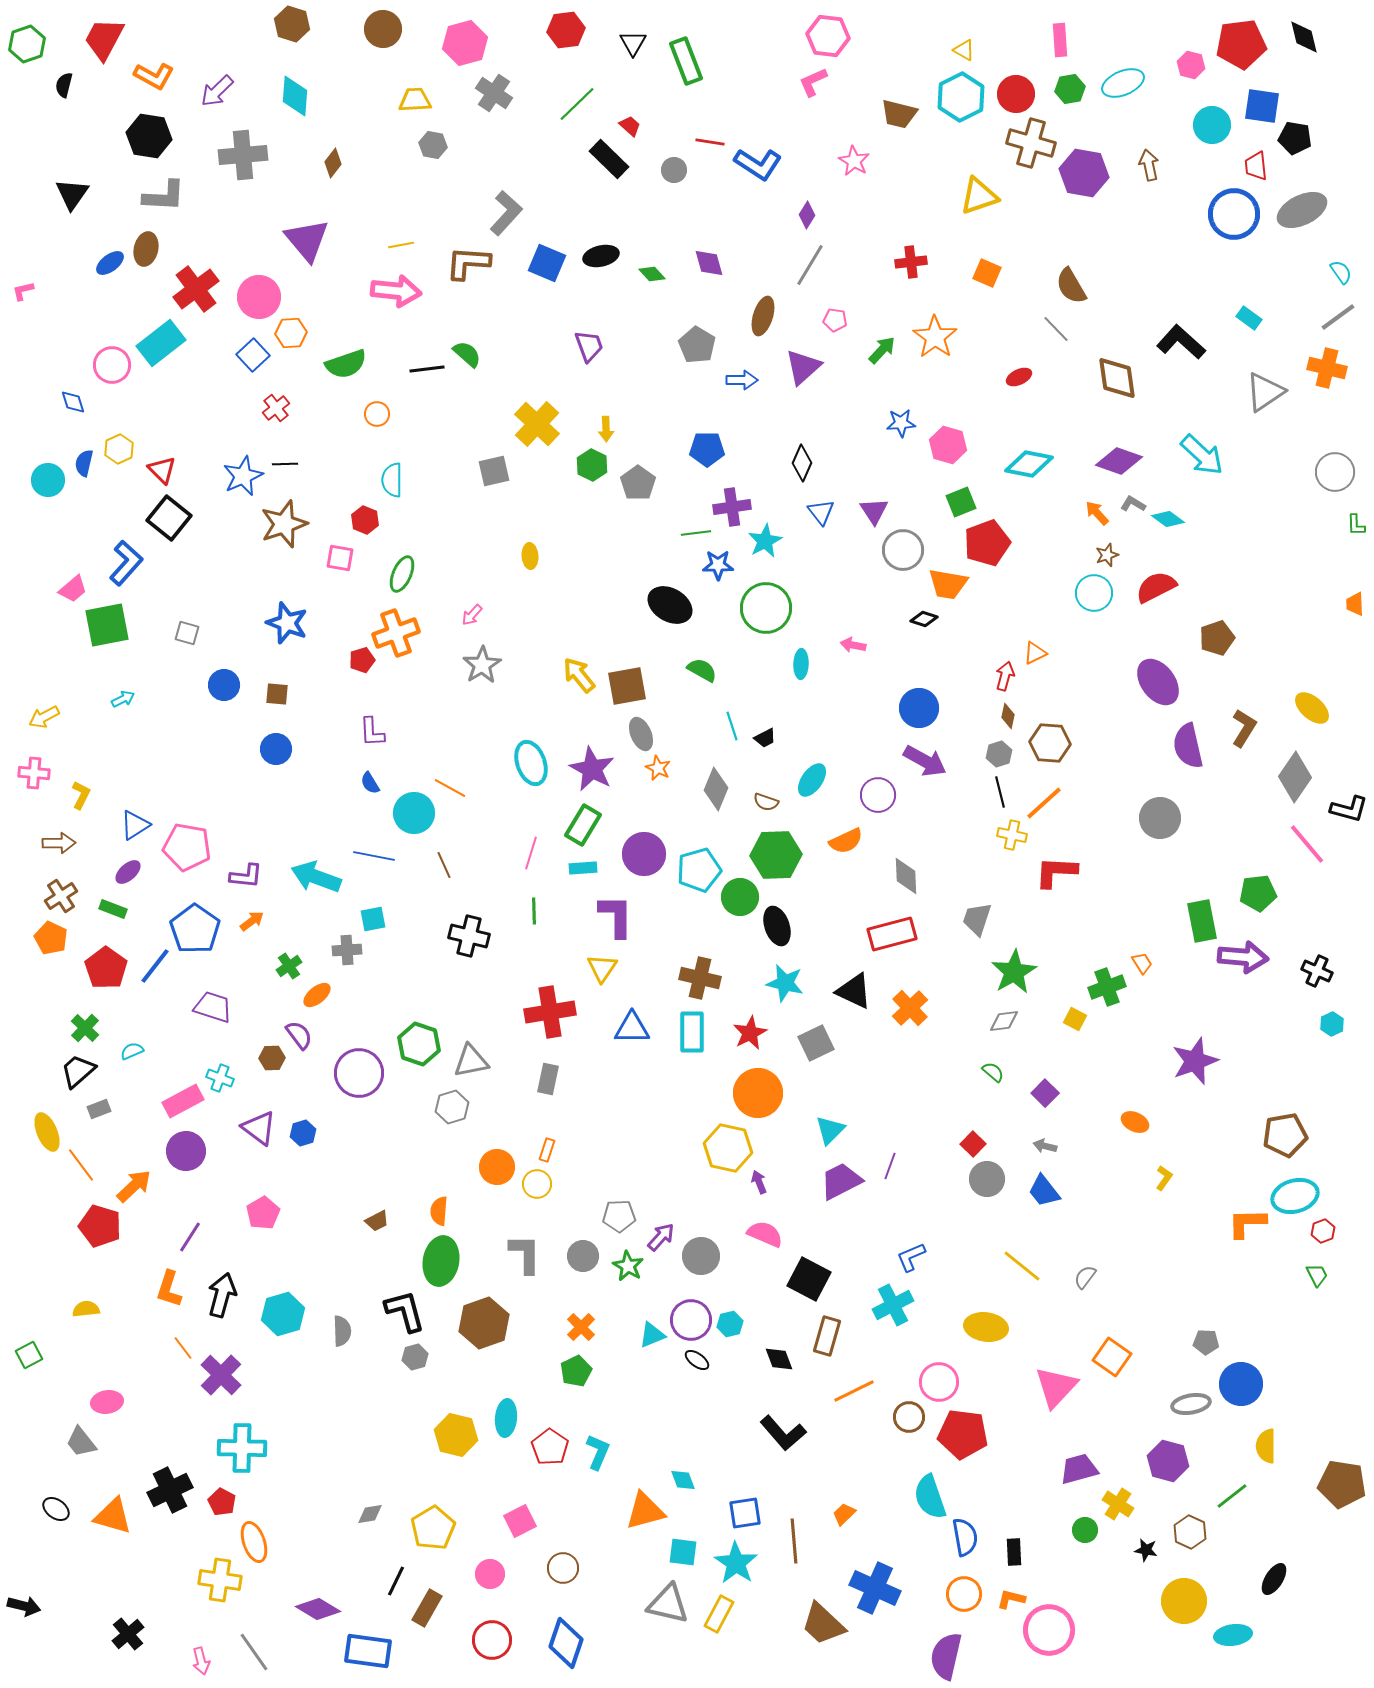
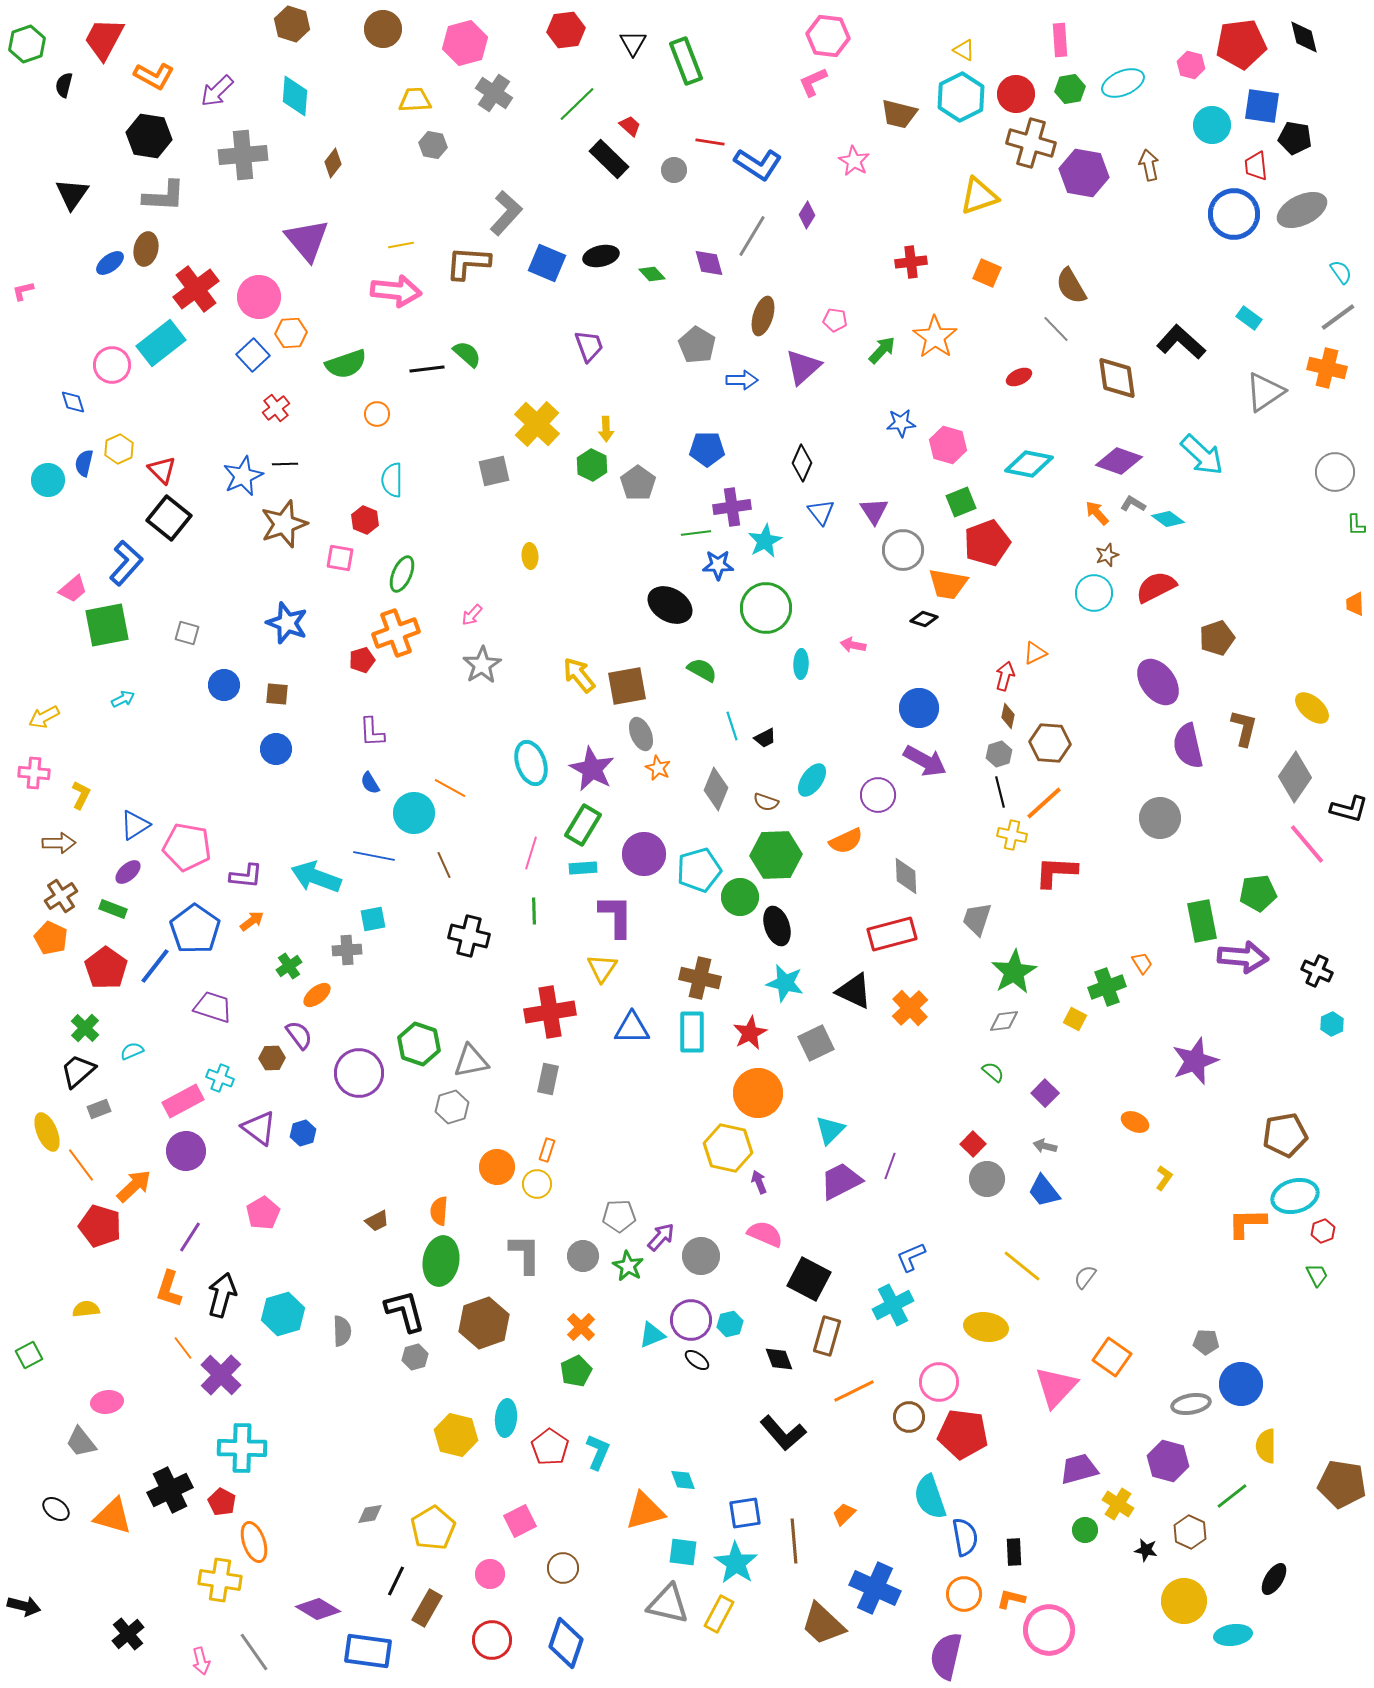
gray line at (810, 265): moved 58 px left, 29 px up
brown L-shape at (1244, 728): rotated 18 degrees counterclockwise
